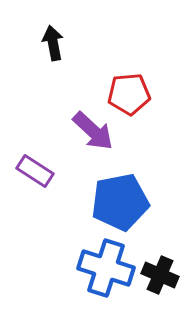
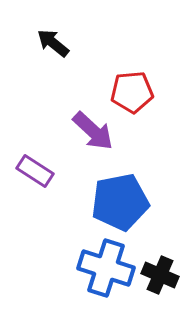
black arrow: rotated 40 degrees counterclockwise
red pentagon: moved 3 px right, 2 px up
